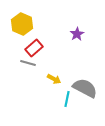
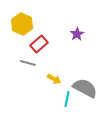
red rectangle: moved 5 px right, 4 px up
